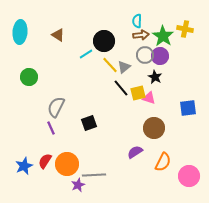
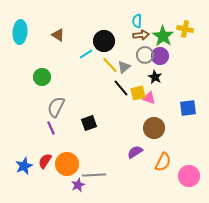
green circle: moved 13 px right
